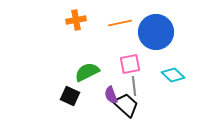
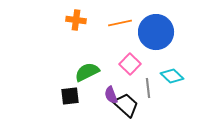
orange cross: rotated 18 degrees clockwise
pink square: rotated 35 degrees counterclockwise
cyan diamond: moved 1 px left, 1 px down
gray line: moved 14 px right, 2 px down
black square: rotated 30 degrees counterclockwise
